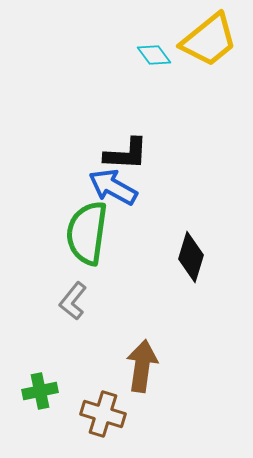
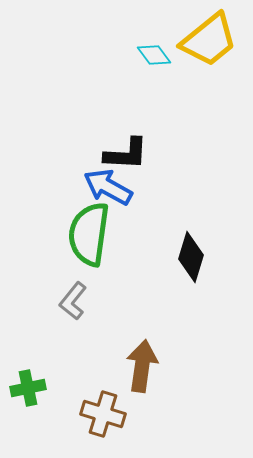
blue arrow: moved 5 px left
green semicircle: moved 2 px right, 1 px down
green cross: moved 12 px left, 3 px up
